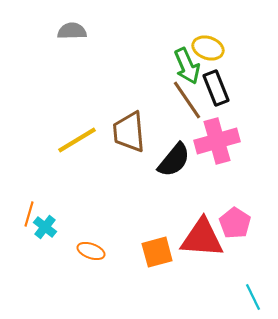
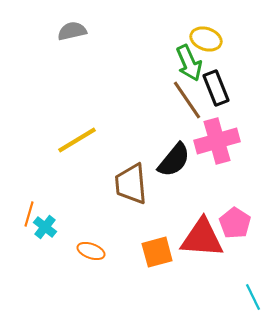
gray semicircle: rotated 12 degrees counterclockwise
yellow ellipse: moved 2 px left, 9 px up
green arrow: moved 2 px right, 3 px up
brown trapezoid: moved 2 px right, 52 px down
